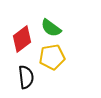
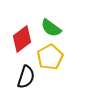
yellow pentagon: moved 2 px left; rotated 20 degrees counterclockwise
black semicircle: rotated 25 degrees clockwise
